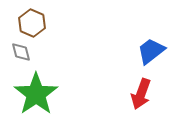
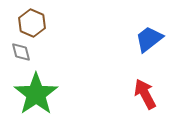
blue trapezoid: moved 2 px left, 12 px up
red arrow: moved 4 px right; rotated 132 degrees clockwise
